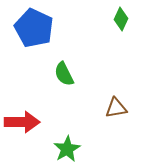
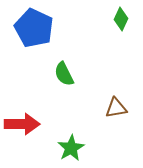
red arrow: moved 2 px down
green star: moved 4 px right, 1 px up
